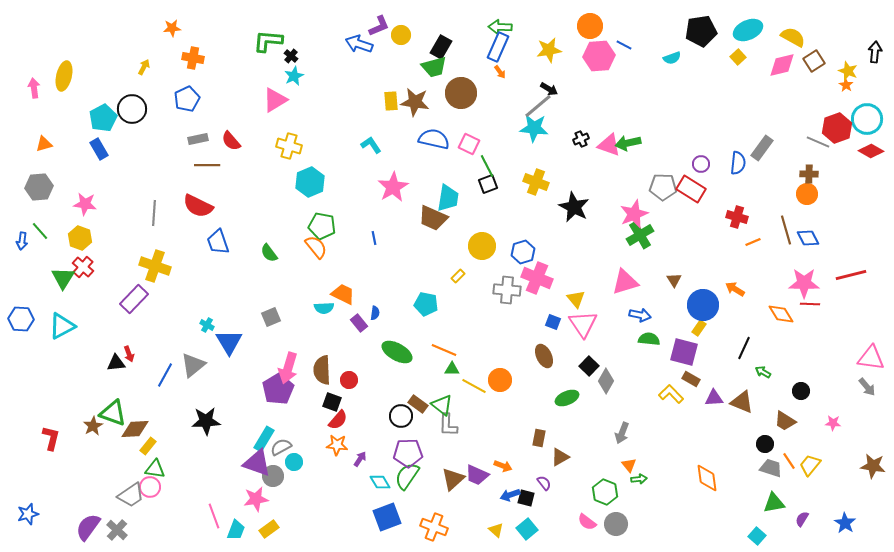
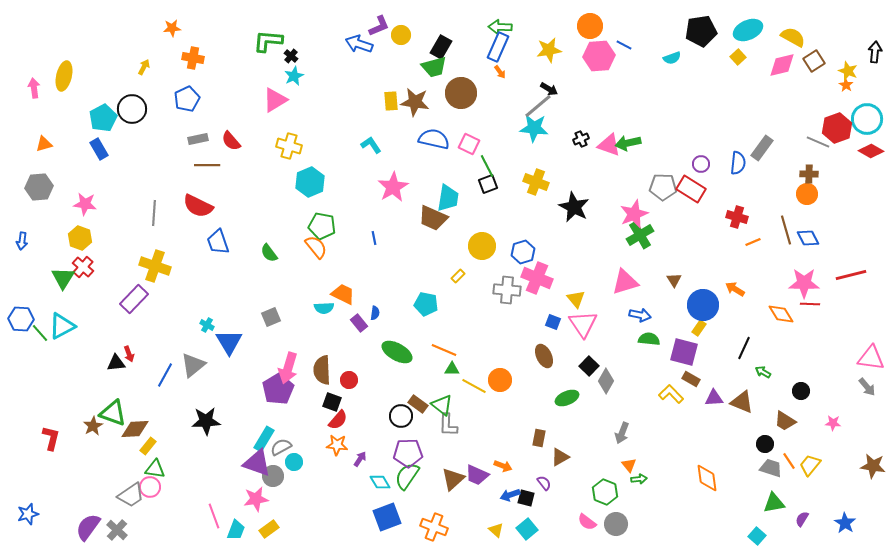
green line at (40, 231): moved 102 px down
